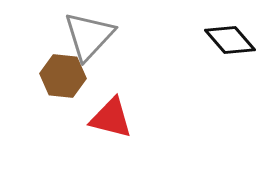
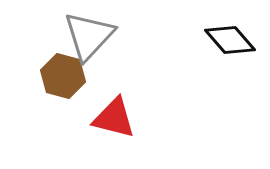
brown hexagon: rotated 9 degrees clockwise
red triangle: moved 3 px right
